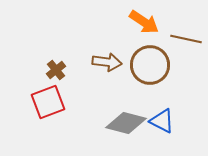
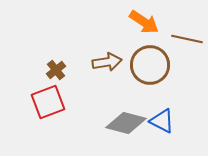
brown line: moved 1 px right
brown arrow: rotated 16 degrees counterclockwise
